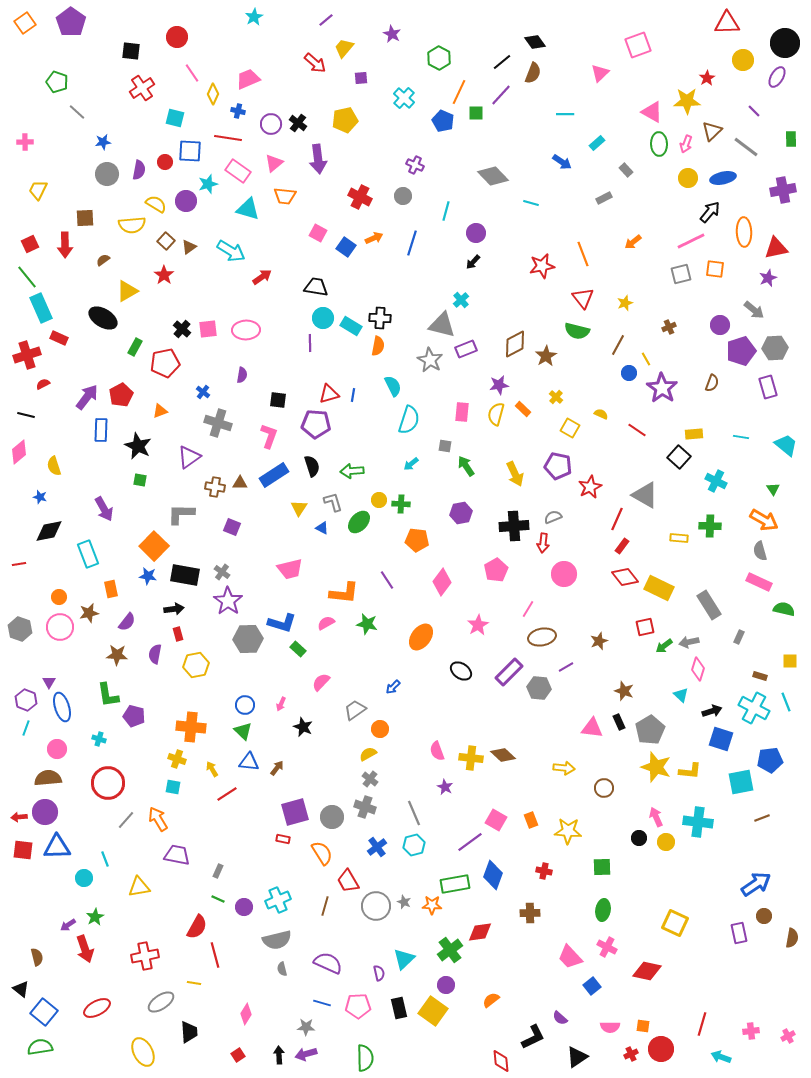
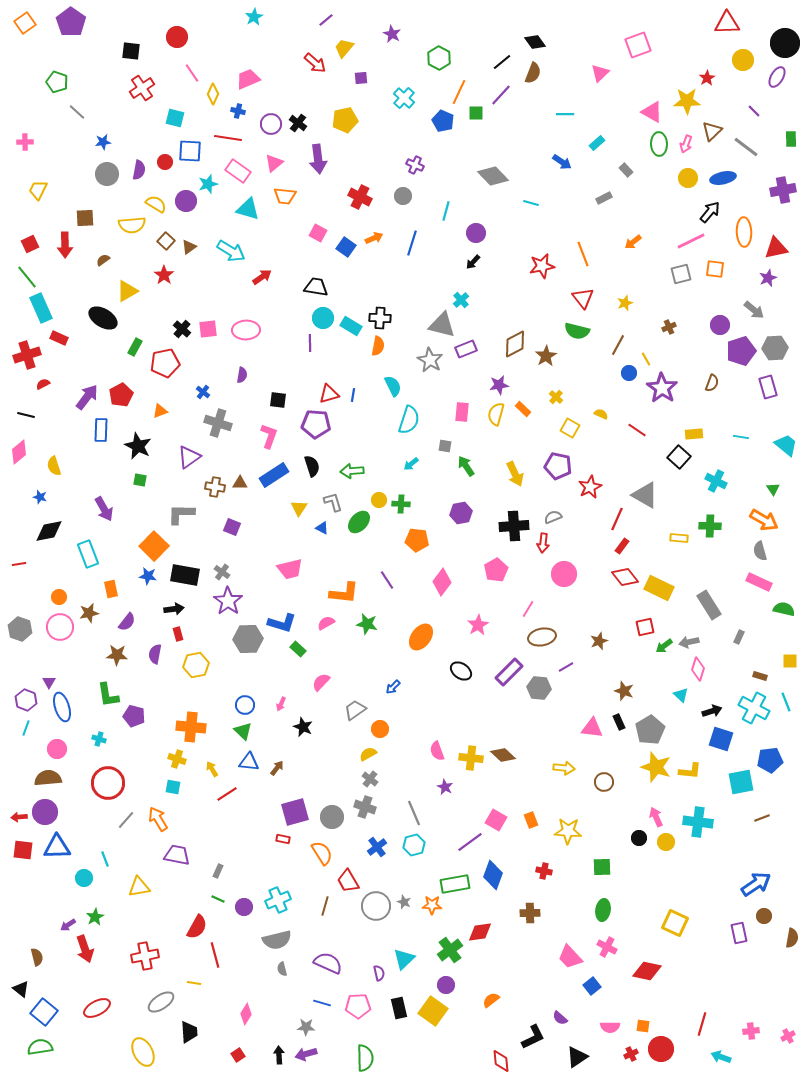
brown circle at (604, 788): moved 6 px up
